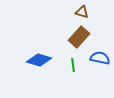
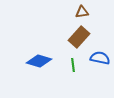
brown triangle: rotated 24 degrees counterclockwise
blue diamond: moved 1 px down
